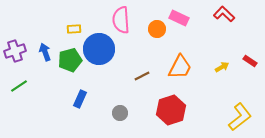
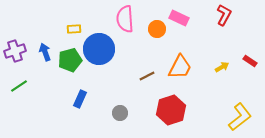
red L-shape: moved 1 px down; rotated 75 degrees clockwise
pink semicircle: moved 4 px right, 1 px up
brown line: moved 5 px right
